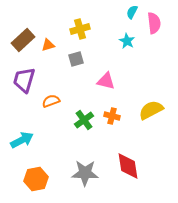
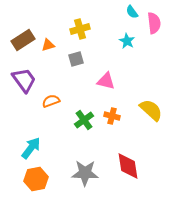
cyan semicircle: rotated 64 degrees counterclockwise
brown rectangle: rotated 10 degrees clockwise
purple trapezoid: rotated 128 degrees clockwise
yellow semicircle: rotated 70 degrees clockwise
cyan arrow: moved 9 px right, 8 px down; rotated 25 degrees counterclockwise
